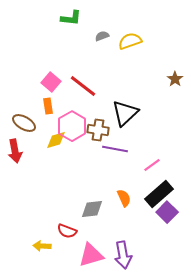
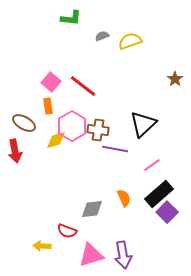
black triangle: moved 18 px right, 11 px down
